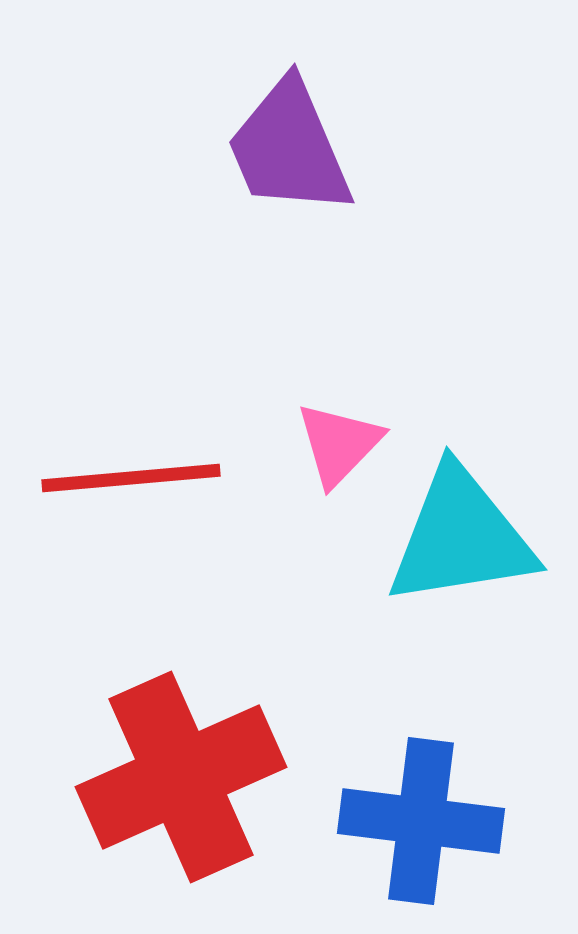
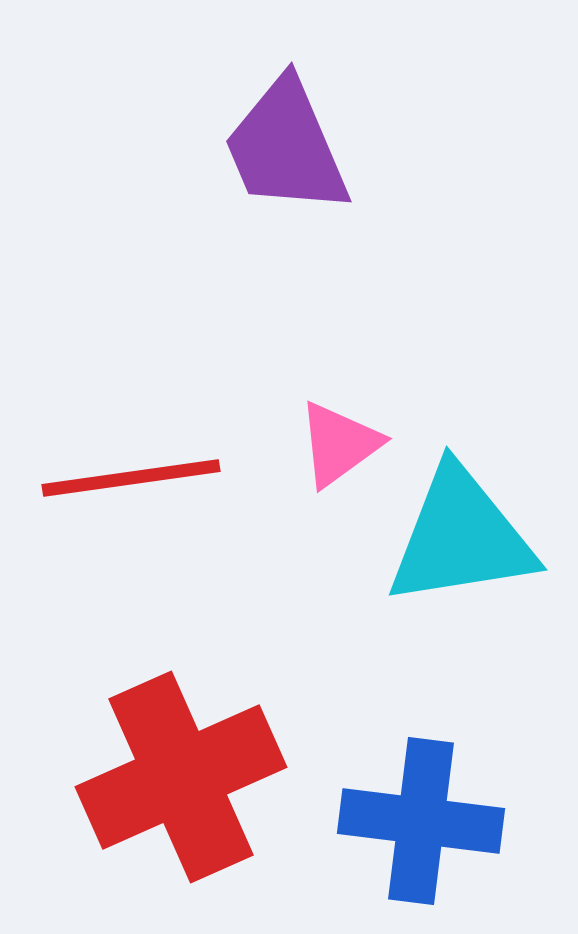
purple trapezoid: moved 3 px left, 1 px up
pink triangle: rotated 10 degrees clockwise
red line: rotated 3 degrees counterclockwise
